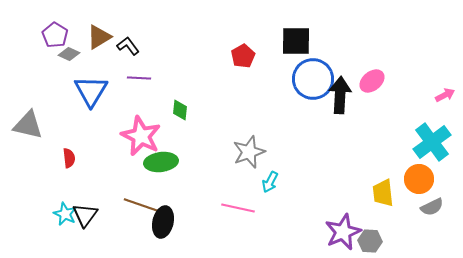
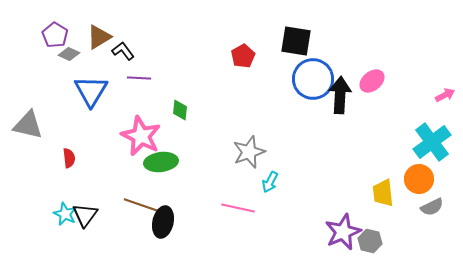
black square: rotated 8 degrees clockwise
black L-shape: moved 5 px left, 5 px down
gray hexagon: rotated 10 degrees clockwise
